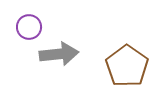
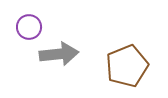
brown pentagon: rotated 15 degrees clockwise
